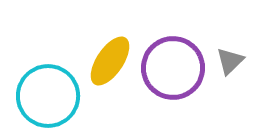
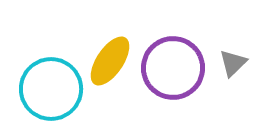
gray triangle: moved 3 px right, 2 px down
cyan circle: moved 3 px right, 7 px up
